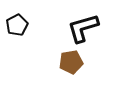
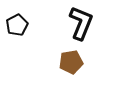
black L-shape: moved 2 px left, 5 px up; rotated 128 degrees clockwise
